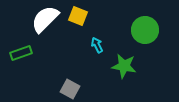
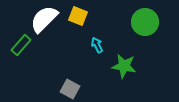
white semicircle: moved 1 px left
green circle: moved 8 px up
green rectangle: moved 8 px up; rotated 30 degrees counterclockwise
